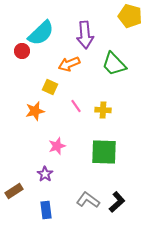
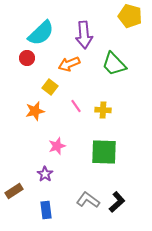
purple arrow: moved 1 px left
red circle: moved 5 px right, 7 px down
yellow square: rotated 14 degrees clockwise
